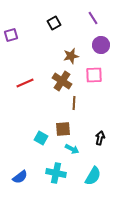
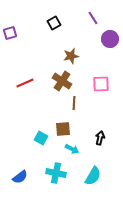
purple square: moved 1 px left, 2 px up
purple circle: moved 9 px right, 6 px up
pink square: moved 7 px right, 9 px down
